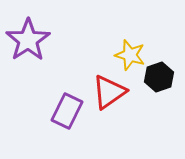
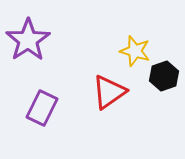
yellow star: moved 5 px right, 4 px up
black hexagon: moved 5 px right, 1 px up
purple rectangle: moved 25 px left, 3 px up
